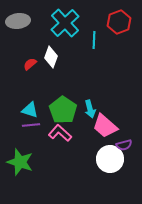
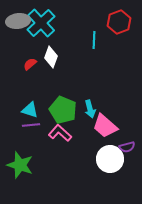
cyan cross: moved 24 px left
green pentagon: rotated 12 degrees counterclockwise
purple semicircle: moved 3 px right, 2 px down
green star: moved 3 px down
